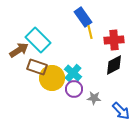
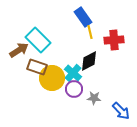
black diamond: moved 25 px left, 4 px up
